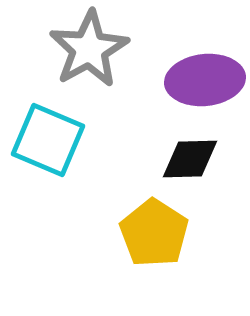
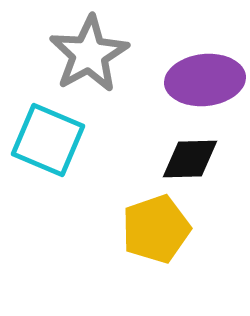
gray star: moved 5 px down
yellow pentagon: moved 2 px right, 4 px up; rotated 20 degrees clockwise
